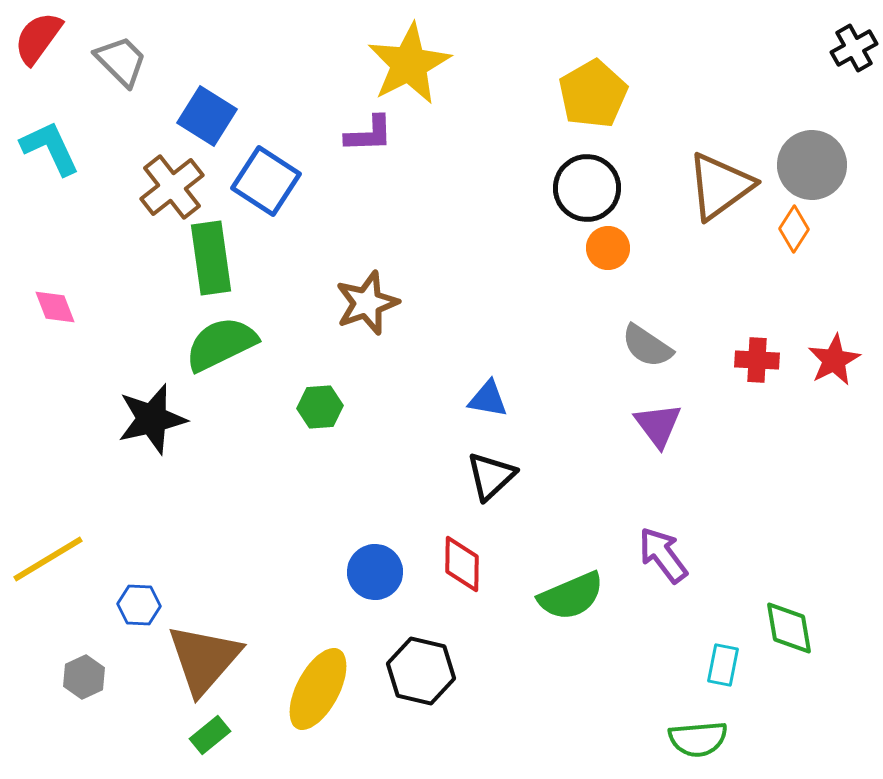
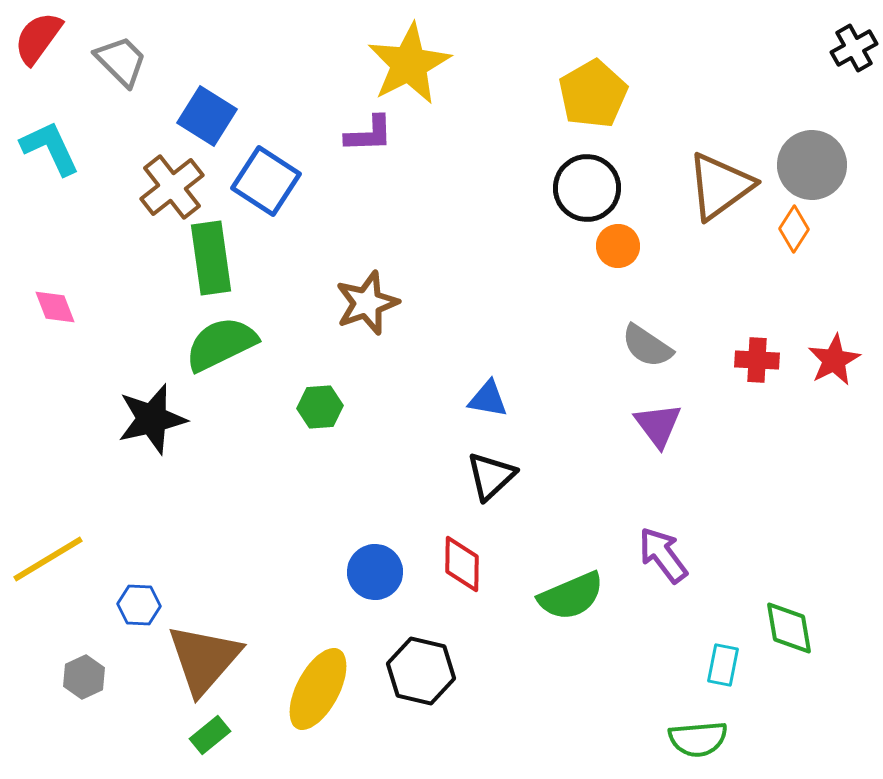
orange circle at (608, 248): moved 10 px right, 2 px up
